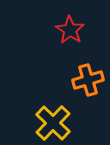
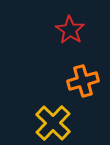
orange cross: moved 5 px left, 1 px down
